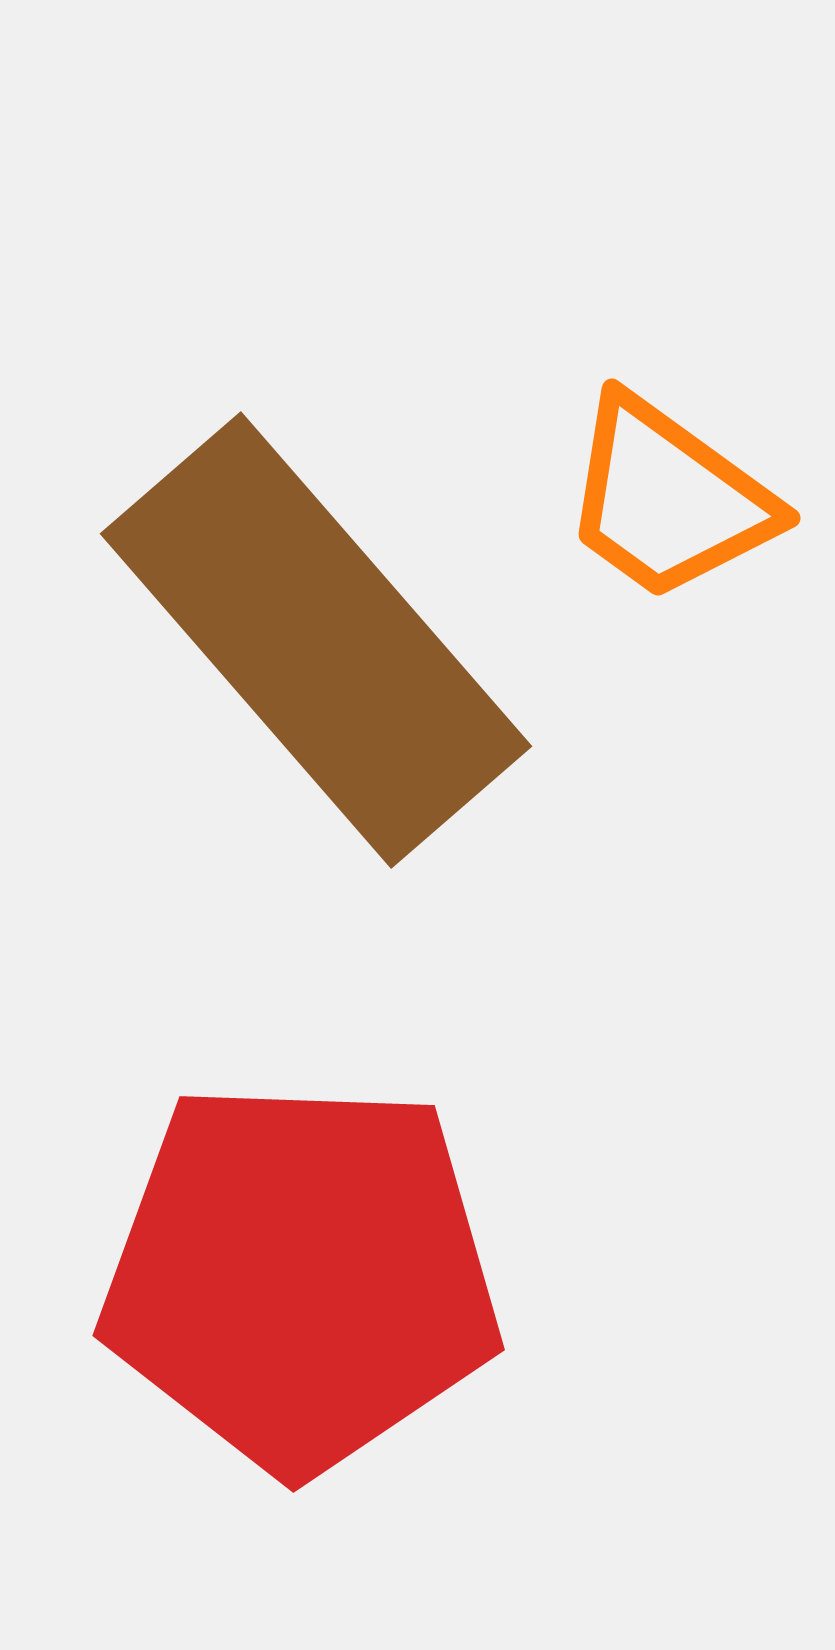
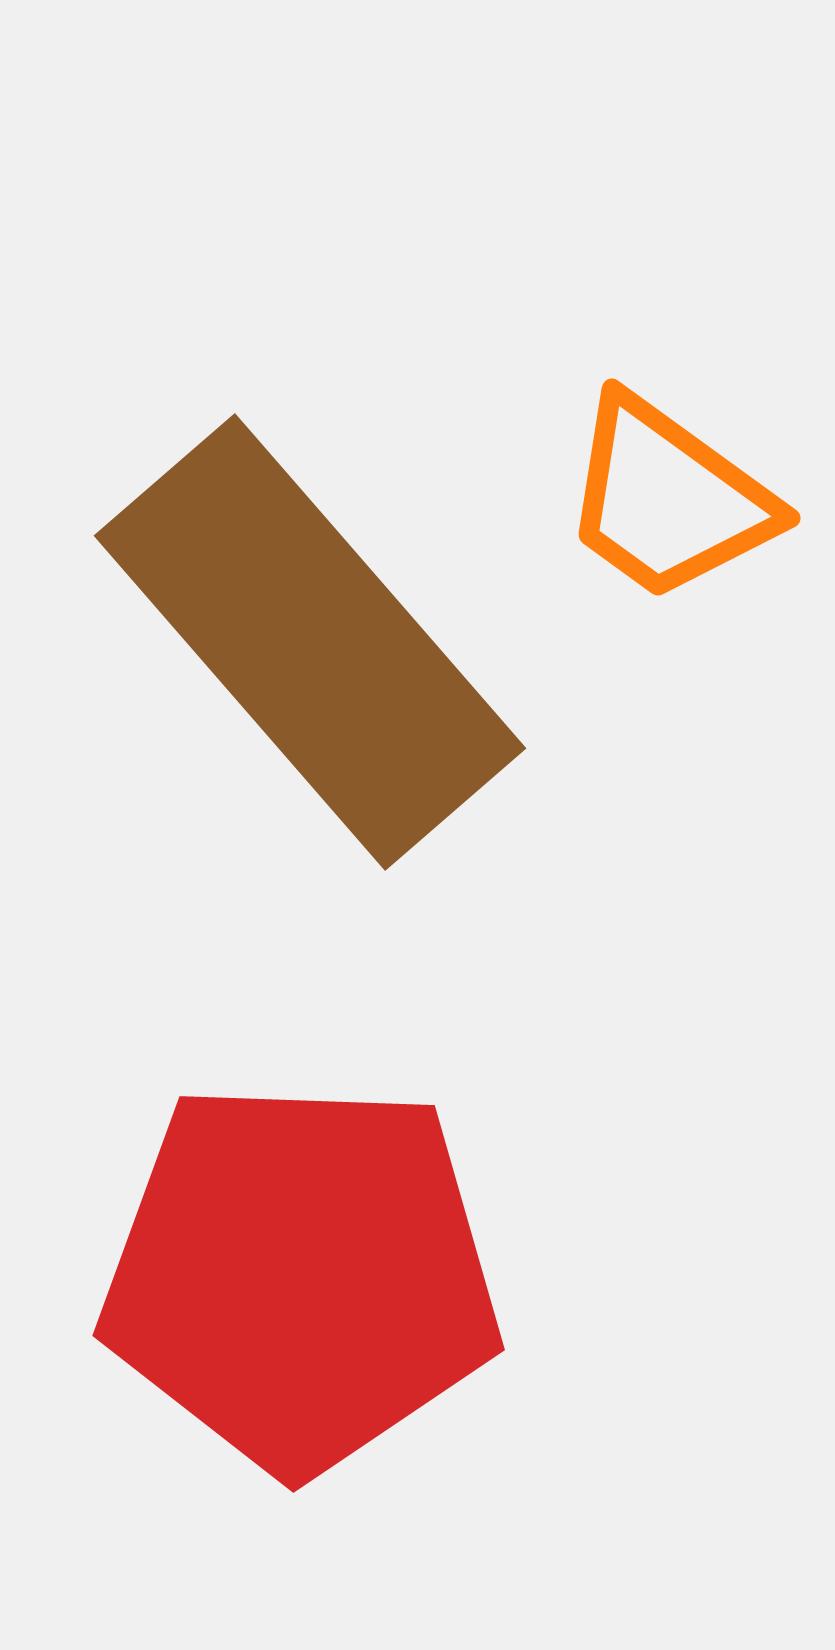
brown rectangle: moved 6 px left, 2 px down
